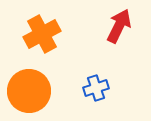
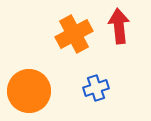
red arrow: rotated 32 degrees counterclockwise
orange cross: moved 32 px right
